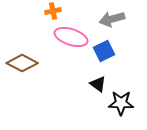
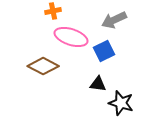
gray arrow: moved 2 px right, 1 px down; rotated 10 degrees counterclockwise
brown diamond: moved 21 px right, 3 px down
black triangle: rotated 30 degrees counterclockwise
black star: rotated 15 degrees clockwise
